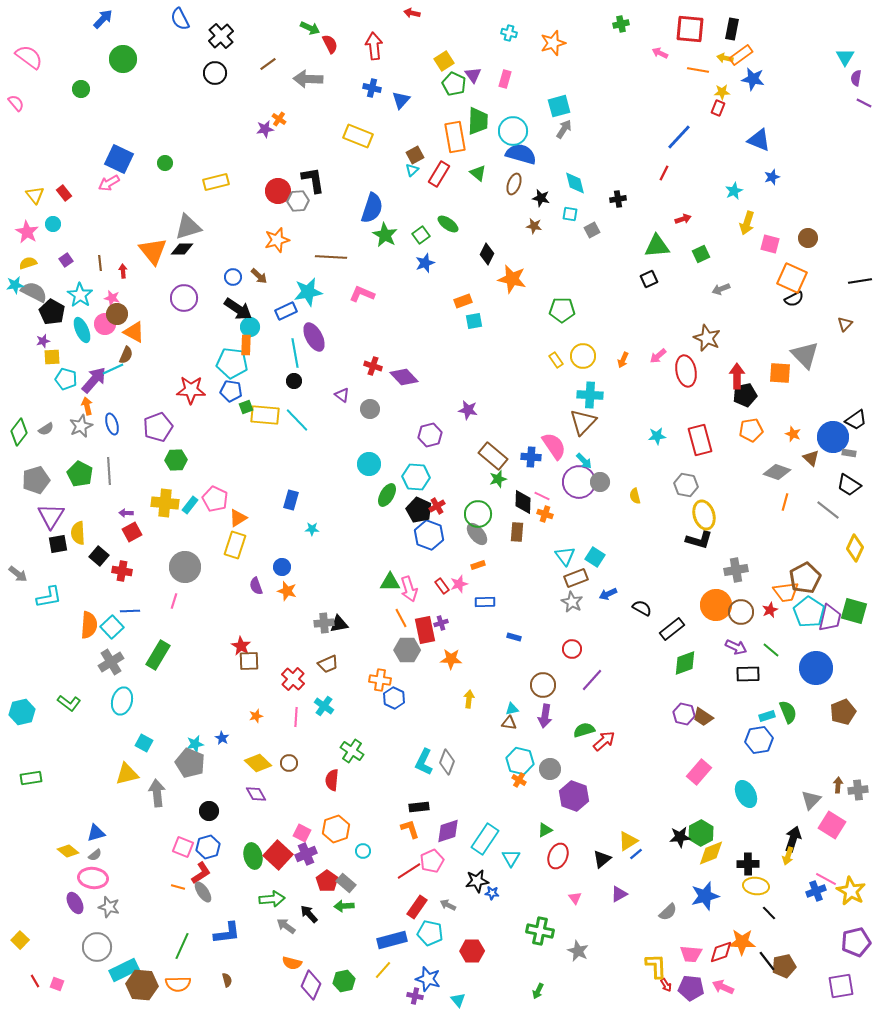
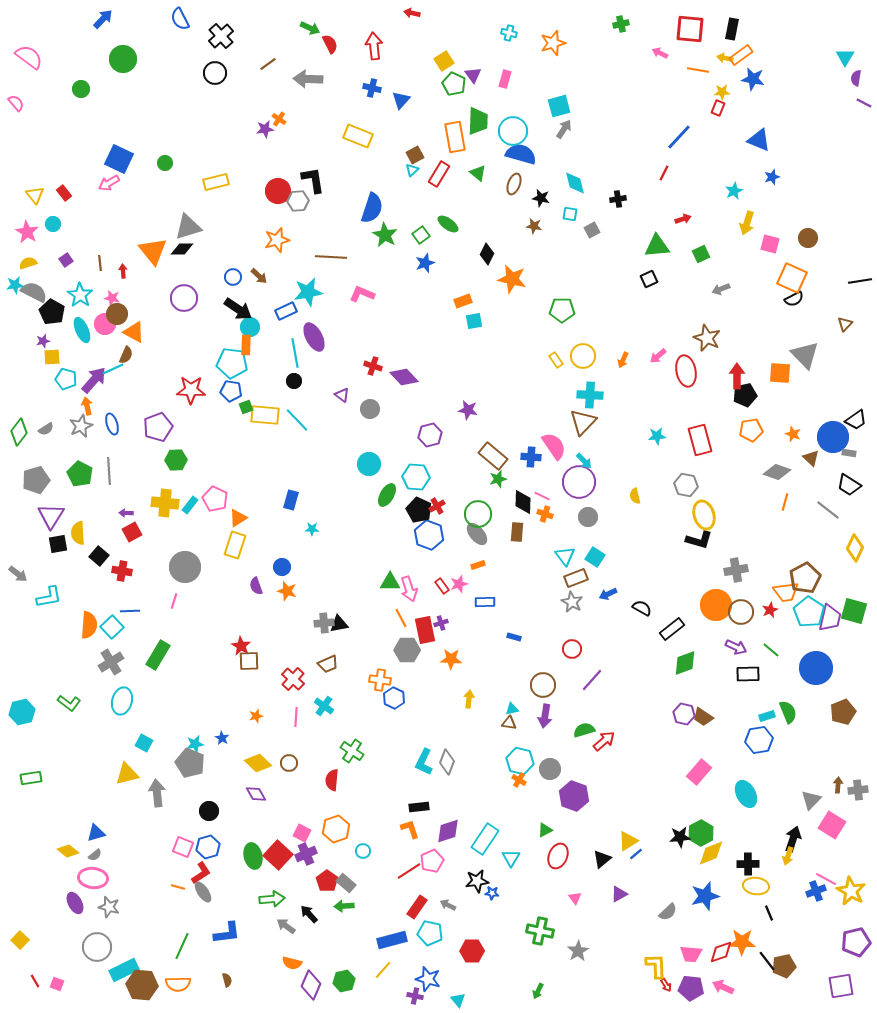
gray circle at (600, 482): moved 12 px left, 35 px down
black line at (769, 913): rotated 21 degrees clockwise
gray star at (578, 951): rotated 15 degrees clockwise
